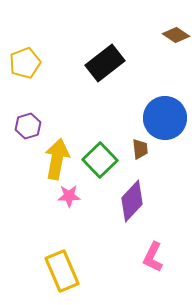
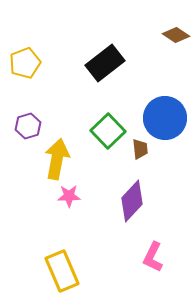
green square: moved 8 px right, 29 px up
